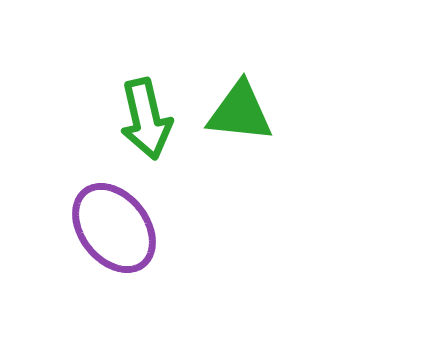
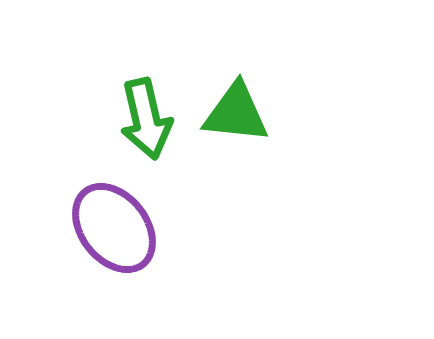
green triangle: moved 4 px left, 1 px down
